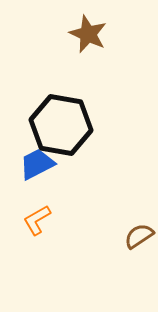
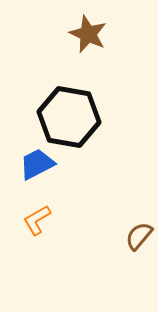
black hexagon: moved 8 px right, 8 px up
brown semicircle: rotated 16 degrees counterclockwise
